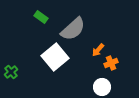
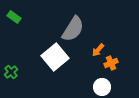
green rectangle: moved 27 px left
gray semicircle: rotated 16 degrees counterclockwise
